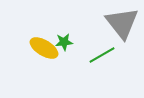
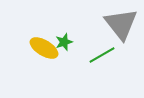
gray triangle: moved 1 px left, 1 px down
green star: rotated 12 degrees counterclockwise
